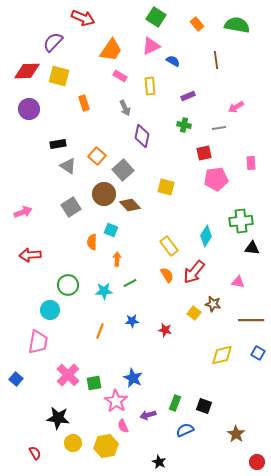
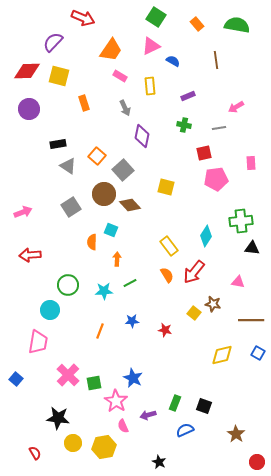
yellow hexagon at (106, 446): moved 2 px left, 1 px down
